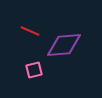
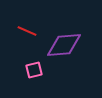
red line: moved 3 px left
